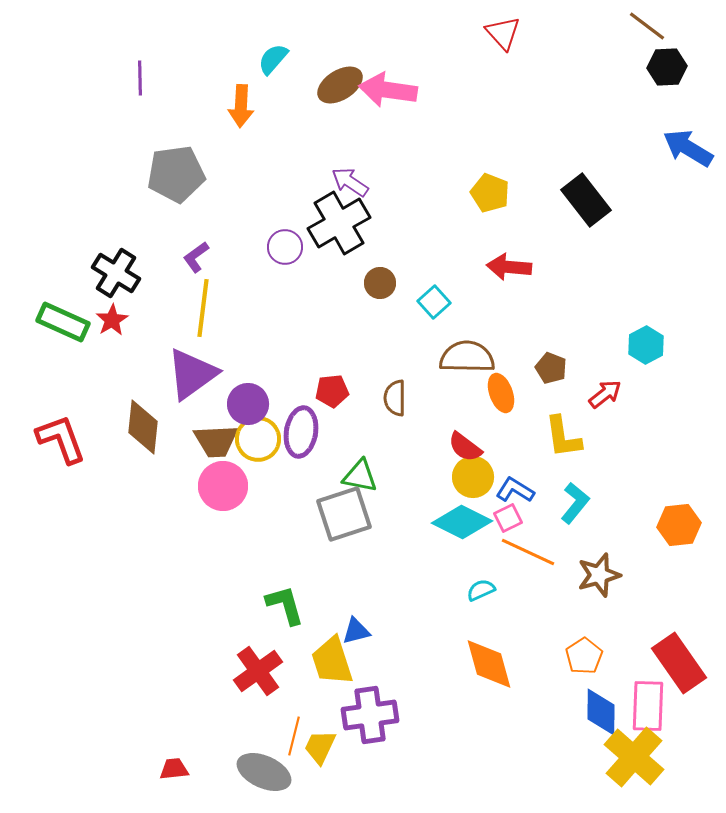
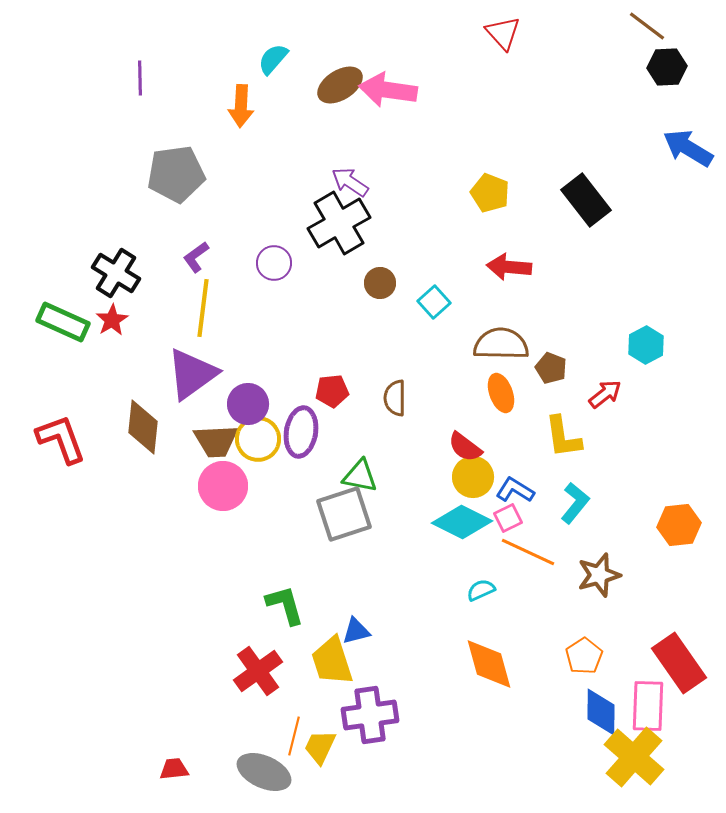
purple circle at (285, 247): moved 11 px left, 16 px down
brown semicircle at (467, 357): moved 34 px right, 13 px up
